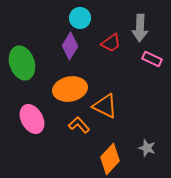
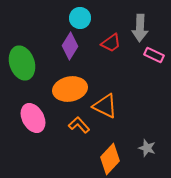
pink rectangle: moved 2 px right, 4 px up
pink ellipse: moved 1 px right, 1 px up
